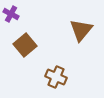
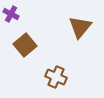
brown triangle: moved 1 px left, 3 px up
